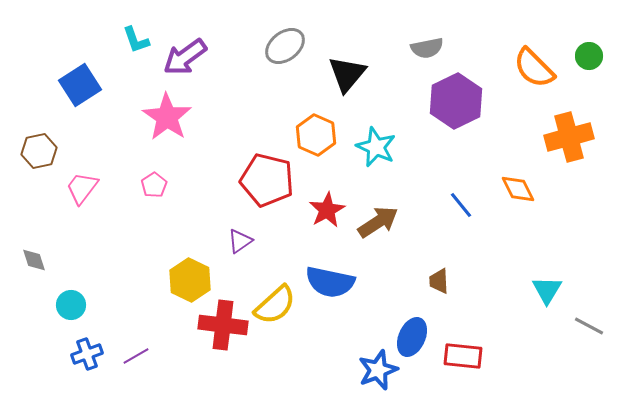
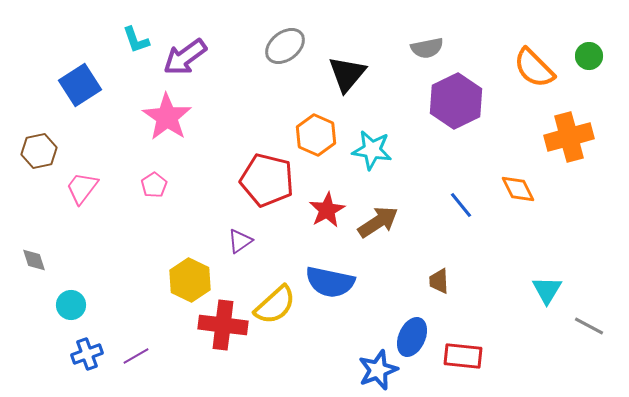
cyan star: moved 4 px left, 3 px down; rotated 15 degrees counterclockwise
